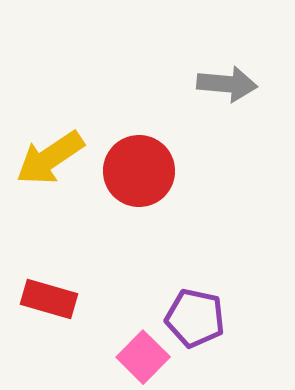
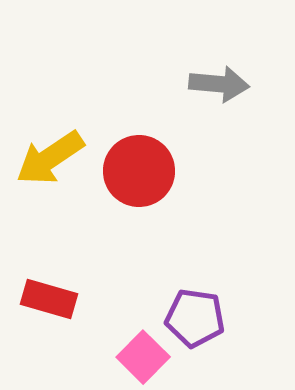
gray arrow: moved 8 px left
purple pentagon: rotated 4 degrees counterclockwise
